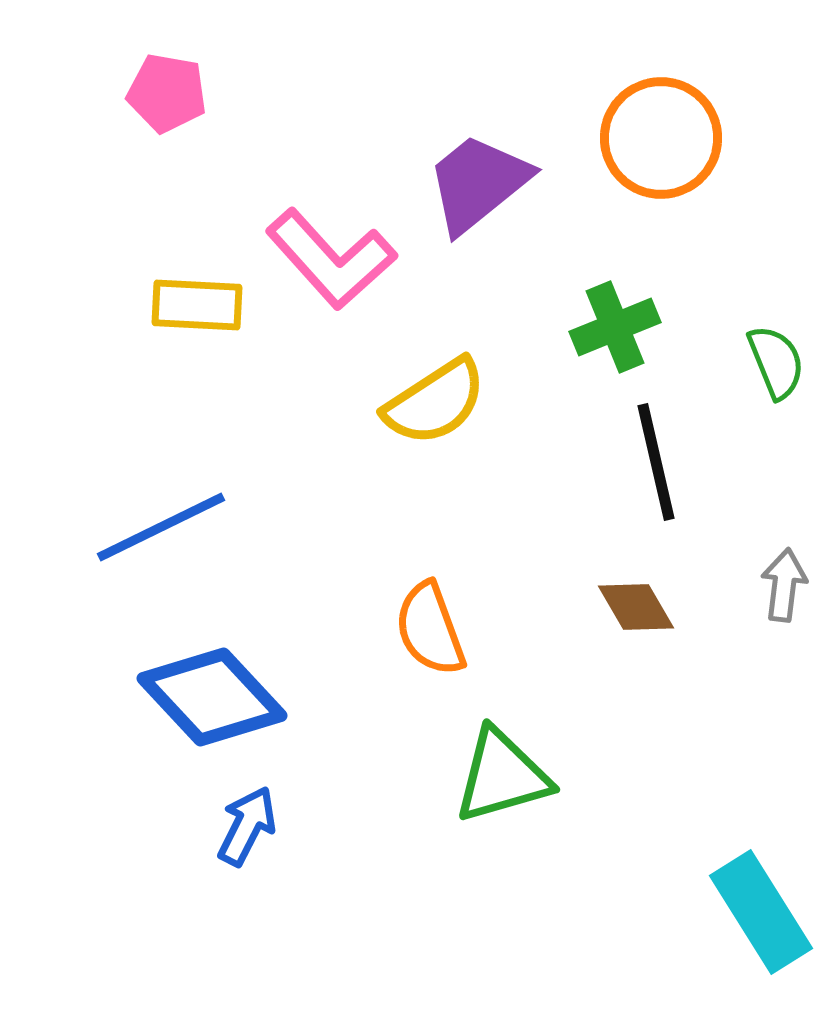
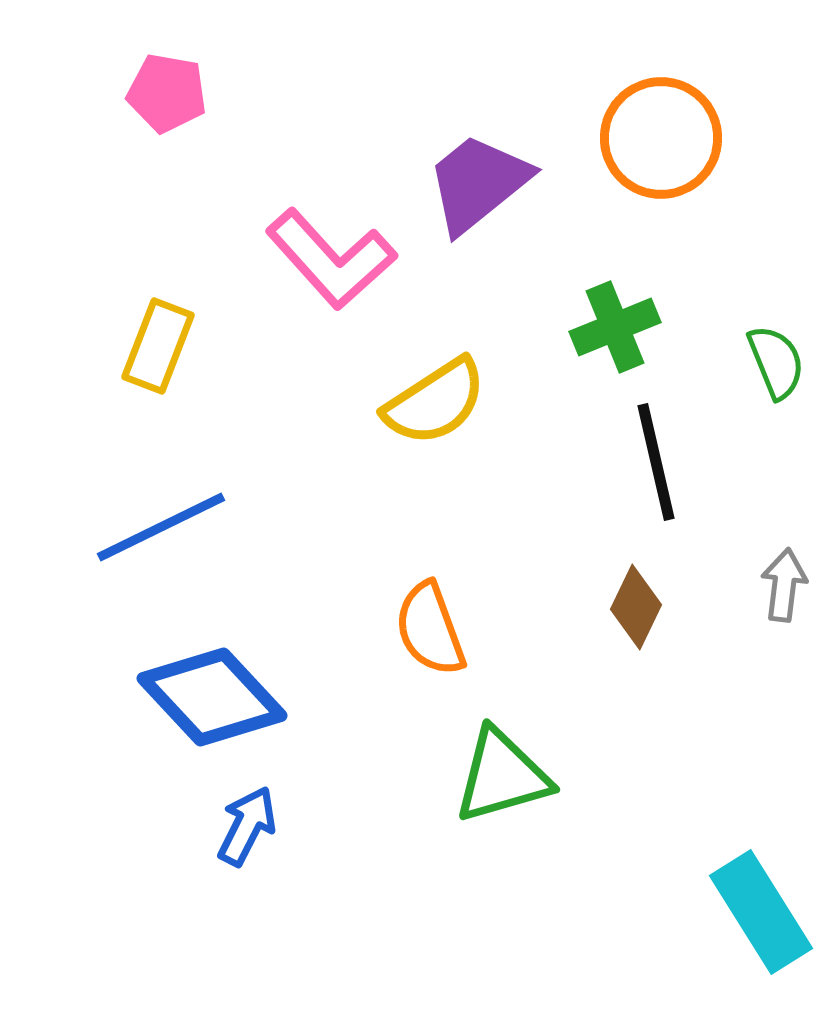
yellow rectangle: moved 39 px left, 41 px down; rotated 72 degrees counterclockwise
brown diamond: rotated 56 degrees clockwise
